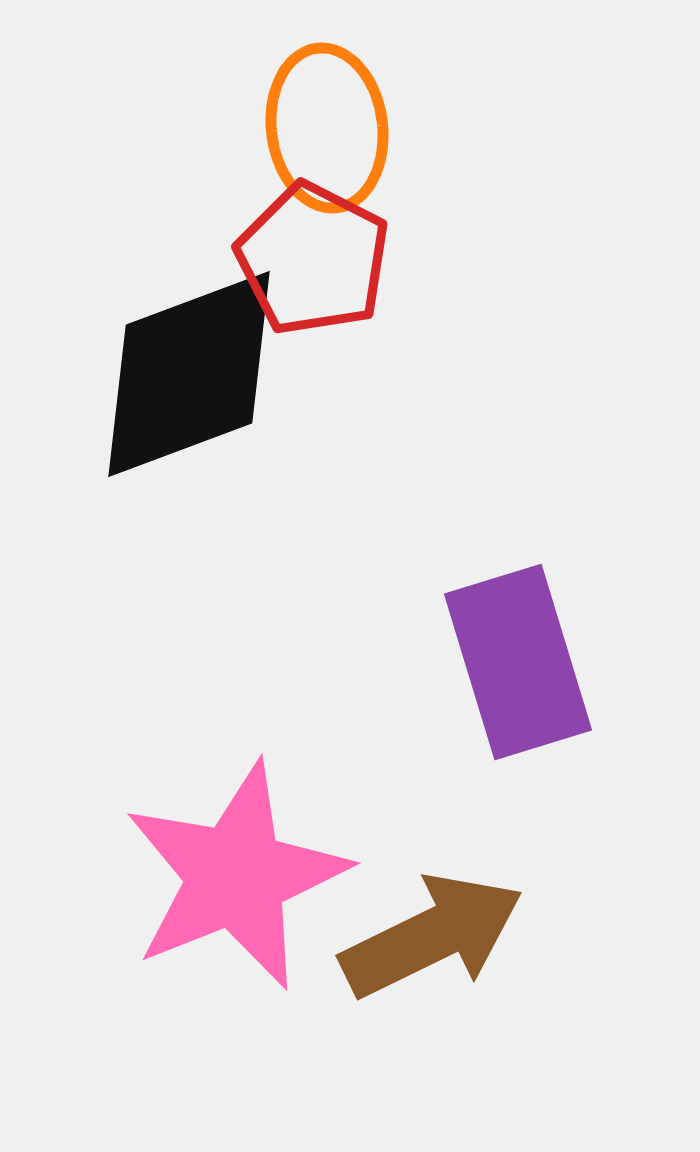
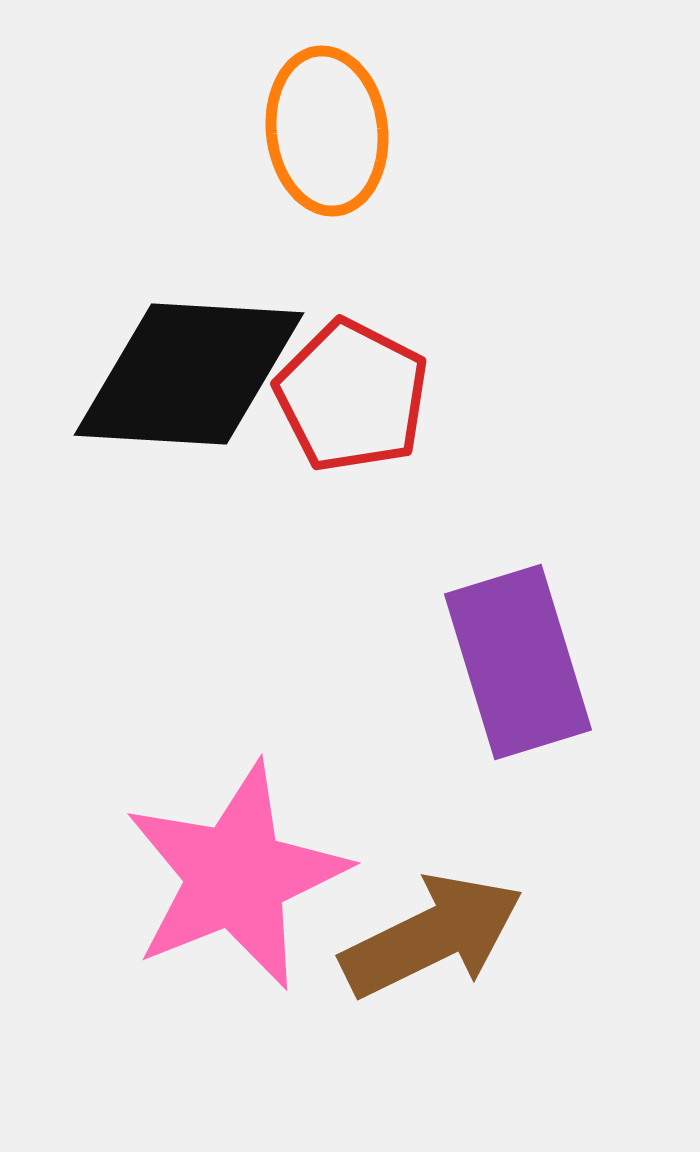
orange ellipse: moved 3 px down
red pentagon: moved 39 px right, 137 px down
black diamond: rotated 24 degrees clockwise
